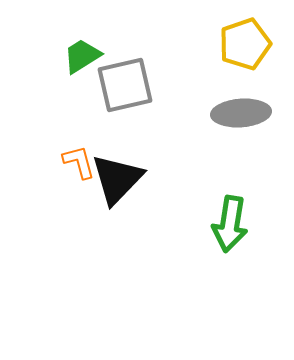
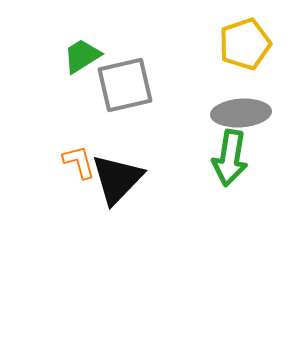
green arrow: moved 66 px up
